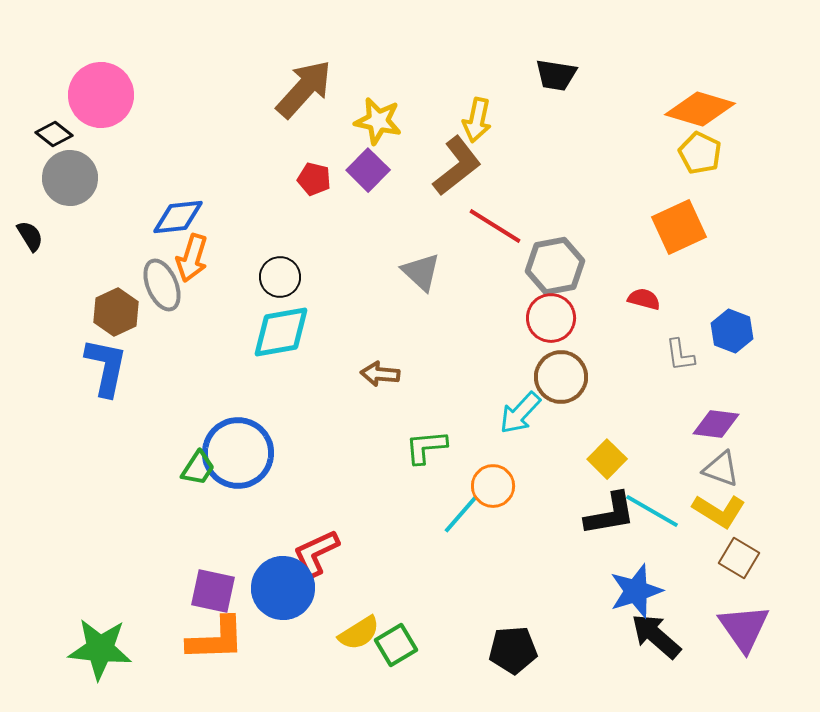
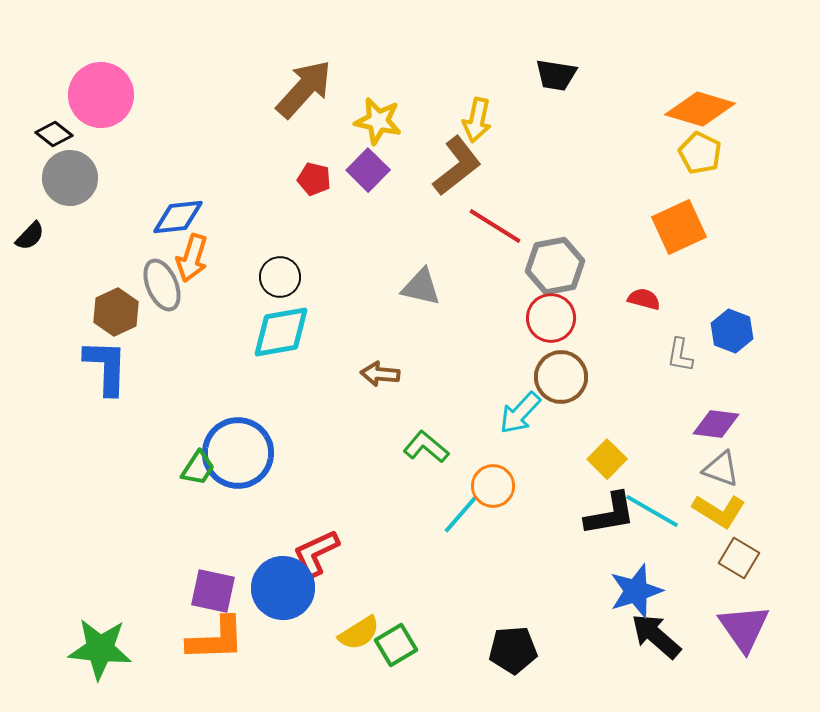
black semicircle at (30, 236): rotated 76 degrees clockwise
gray triangle at (421, 272): moved 15 px down; rotated 30 degrees counterclockwise
gray L-shape at (680, 355): rotated 18 degrees clockwise
blue L-shape at (106, 367): rotated 10 degrees counterclockwise
green L-shape at (426, 447): rotated 45 degrees clockwise
